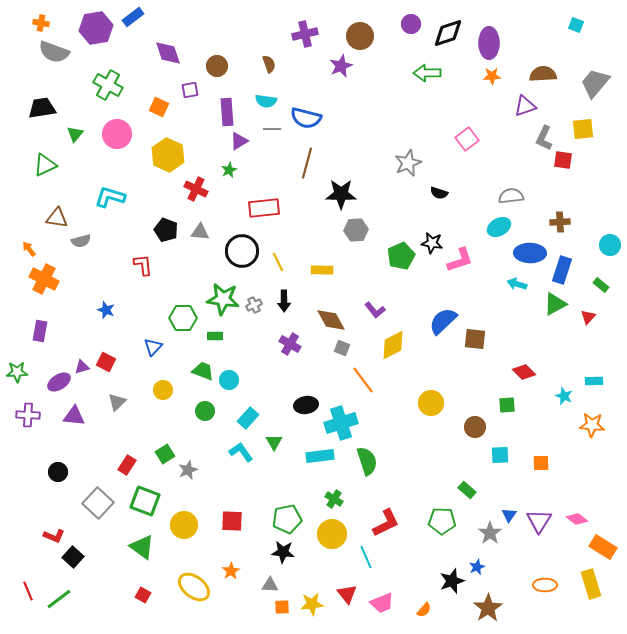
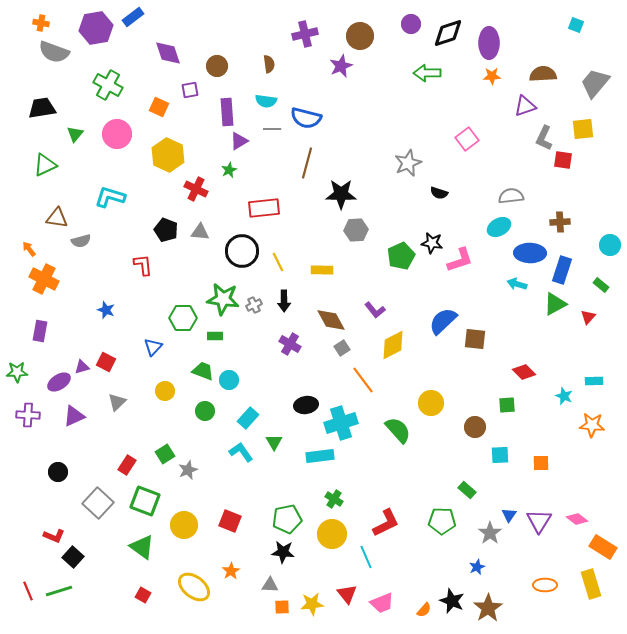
brown semicircle at (269, 64): rotated 12 degrees clockwise
gray square at (342, 348): rotated 35 degrees clockwise
yellow circle at (163, 390): moved 2 px right, 1 px down
purple triangle at (74, 416): rotated 30 degrees counterclockwise
green semicircle at (367, 461): moved 31 px right, 31 px up; rotated 24 degrees counterclockwise
red square at (232, 521): moved 2 px left; rotated 20 degrees clockwise
black star at (452, 581): moved 20 px down; rotated 30 degrees counterclockwise
green line at (59, 599): moved 8 px up; rotated 20 degrees clockwise
